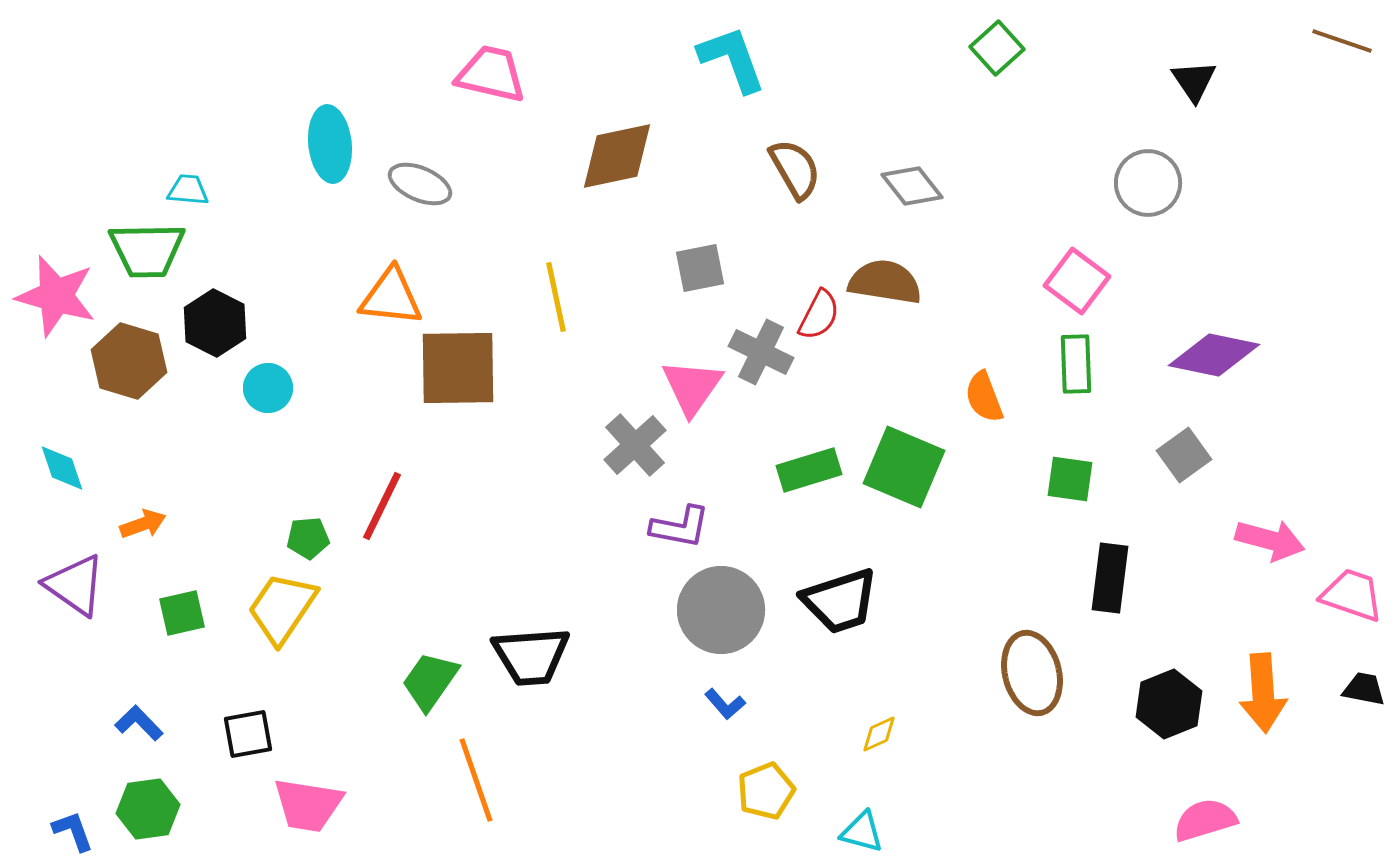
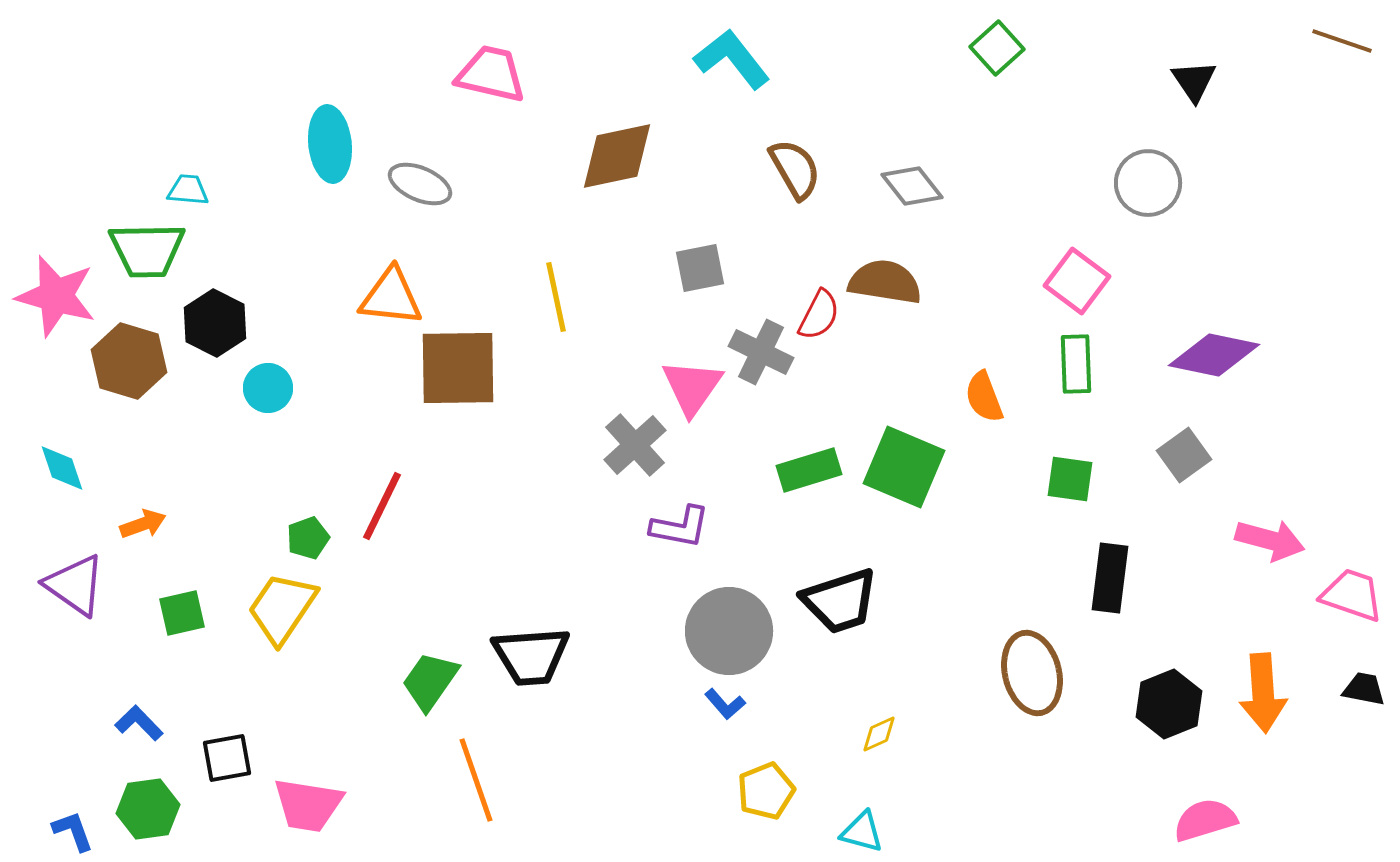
cyan L-shape at (732, 59): rotated 18 degrees counterclockwise
green pentagon at (308, 538): rotated 15 degrees counterclockwise
gray circle at (721, 610): moved 8 px right, 21 px down
black square at (248, 734): moved 21 px left, 24 px down
